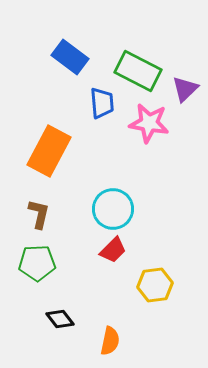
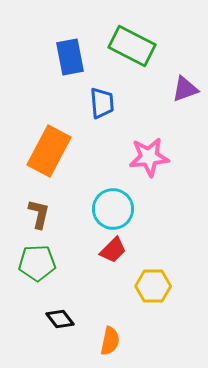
blue rectangle: rotated 42 degrees clockwise
green rectangle: moved 6 px left, 25 px up
purple triangle: rotated 24 degrees clockwise
pink star: moved 34 px down; rotated 15 degrees counterclockwise
yellow hexagon: moved 2 px left, 1 px down; rotated 8 degrees clockwise
